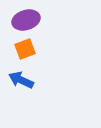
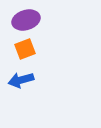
blue arrow: rotated 40 degrees counterclockwise
